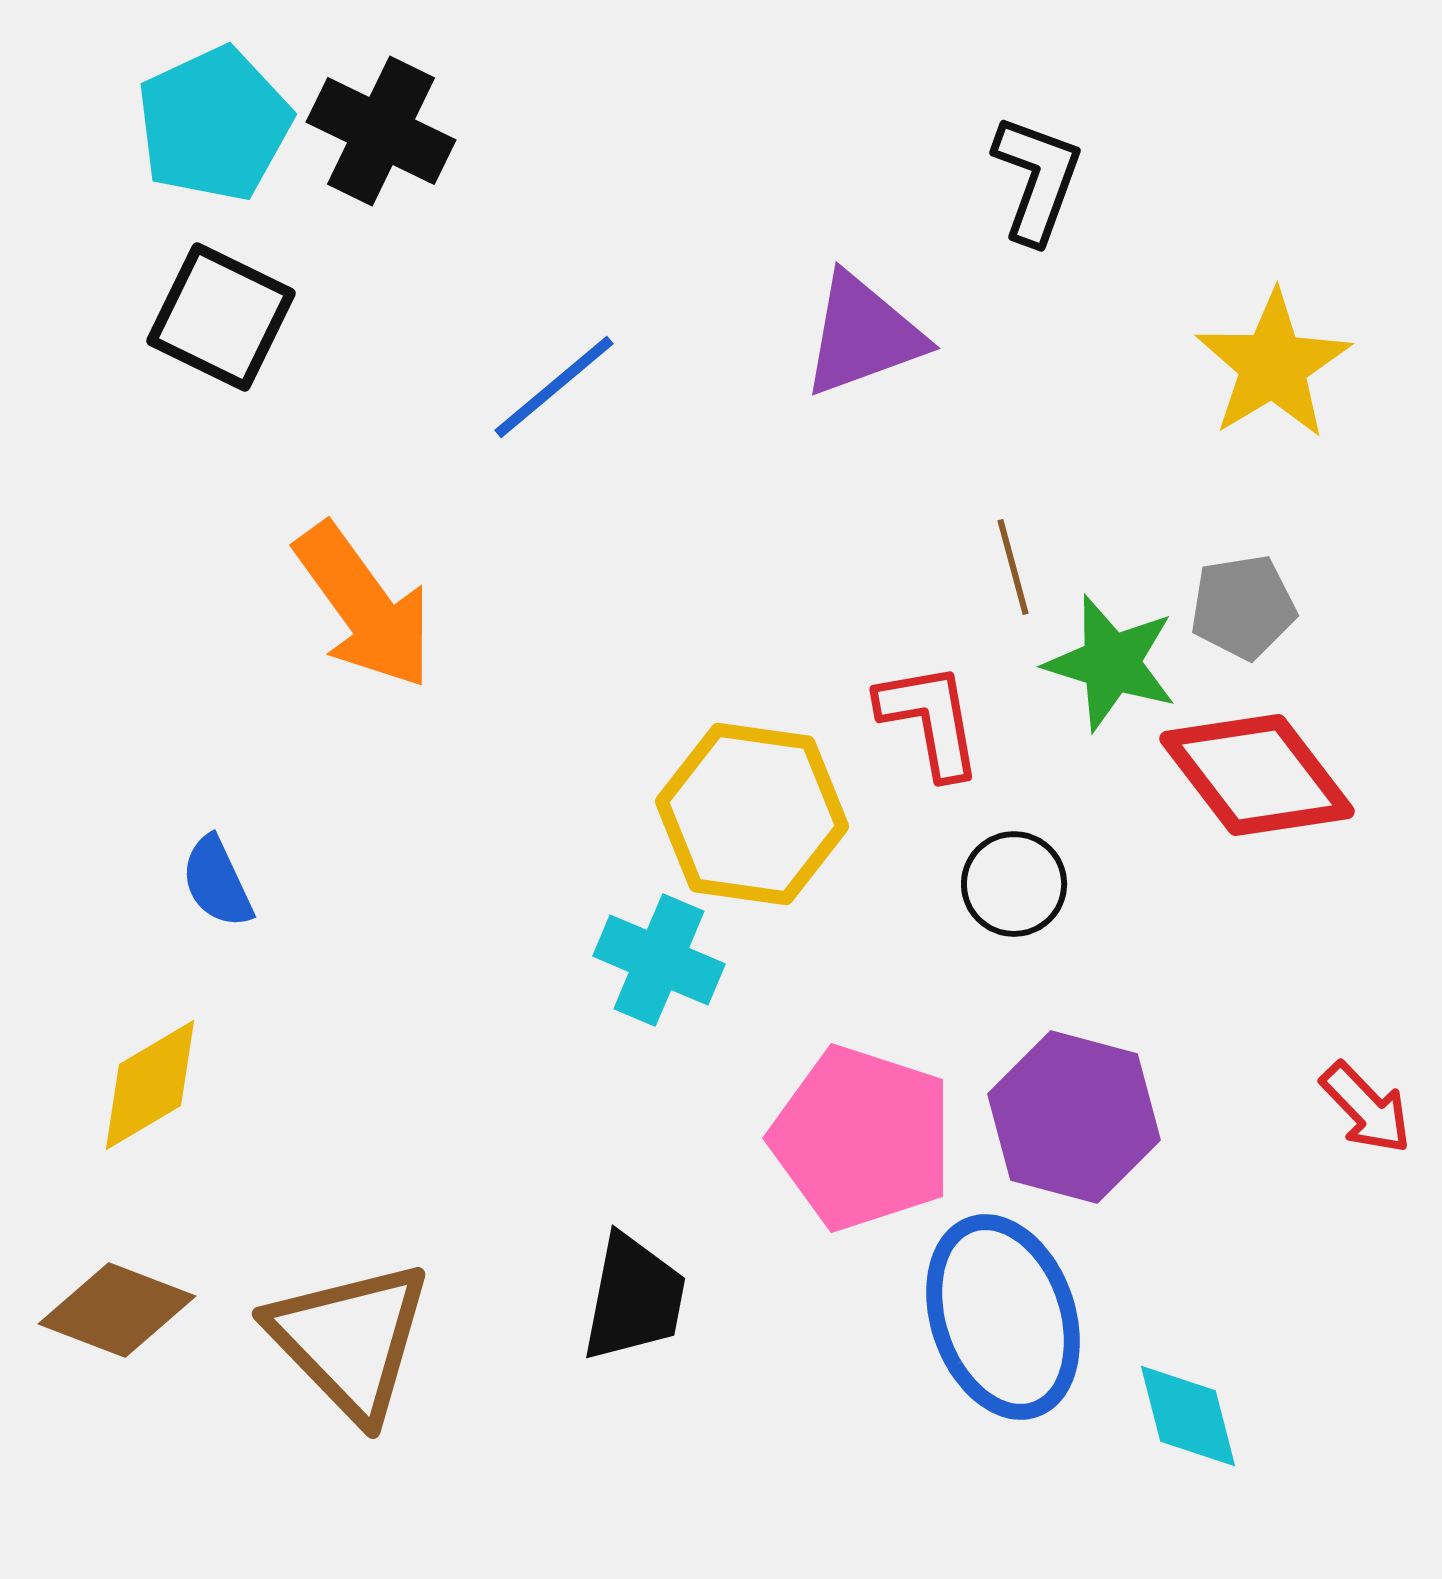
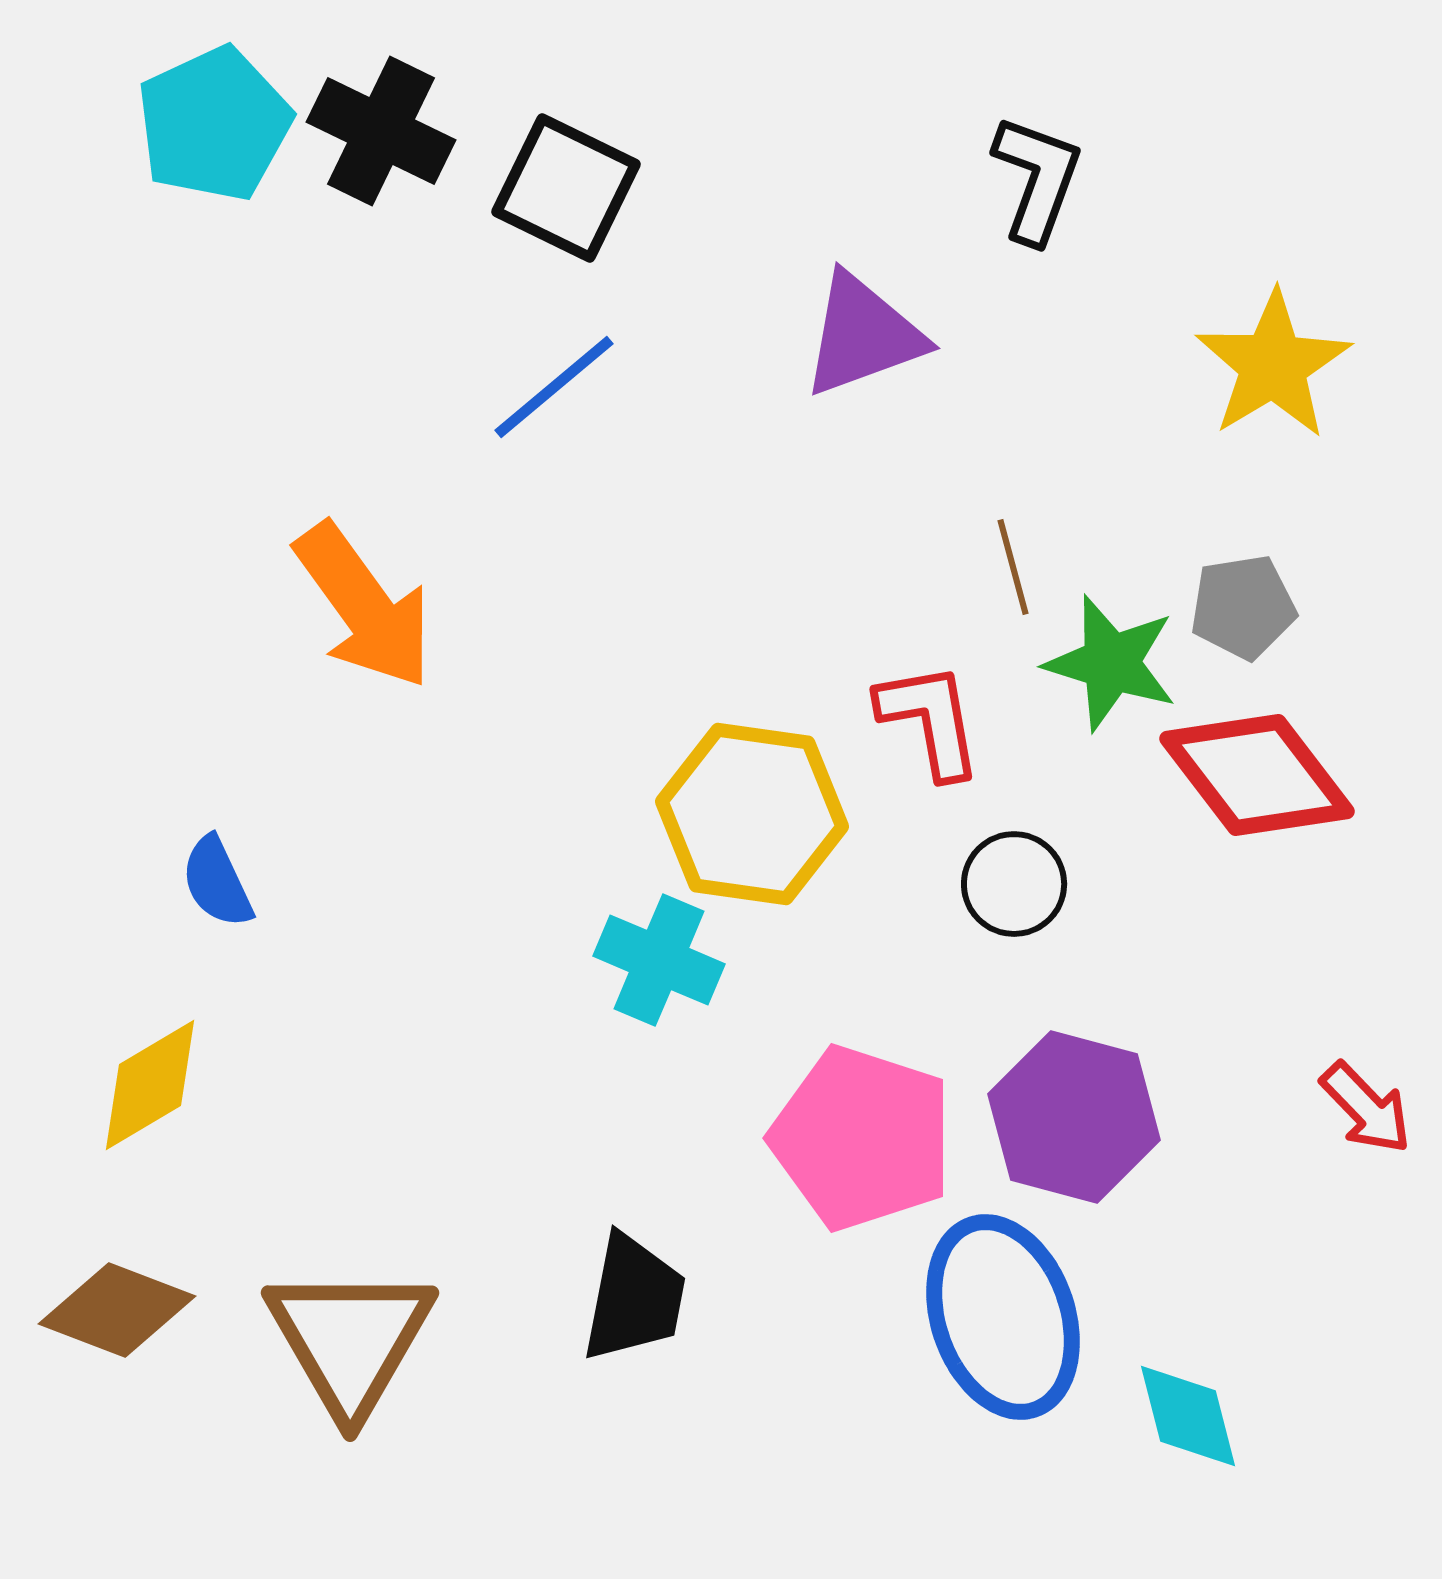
black square: moved 345 px right, 129 px up
brown triangle: rotated 14 degrees clockwise
